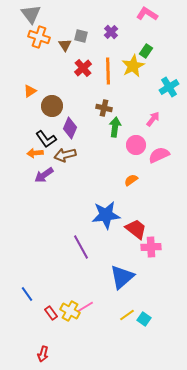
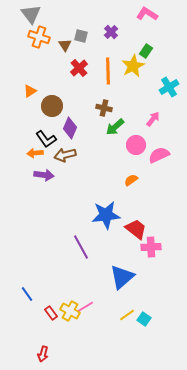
red cross: moved 4 px left
green arrow: rotated 138 degrees counterclockwise
purple arrow: rotated 138 degrees counterclockwise
